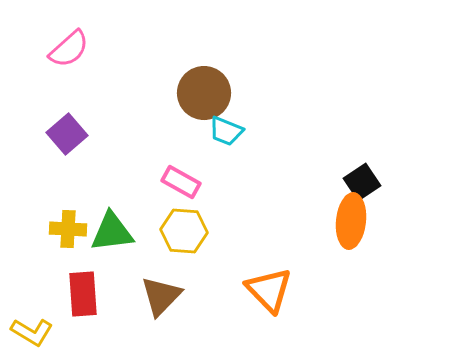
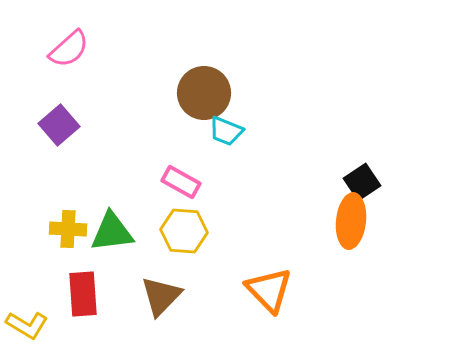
purple square: moved 8 px left, 9 px up
yellow L-shape: moved 5 px left, 7 px up
